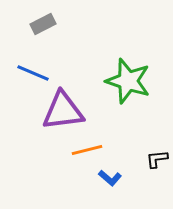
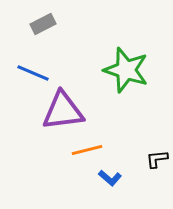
green star: moved 2 px left, 11 px up
